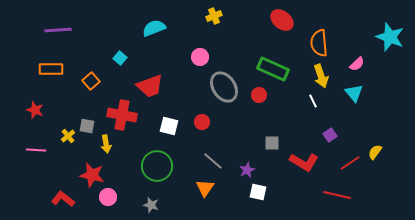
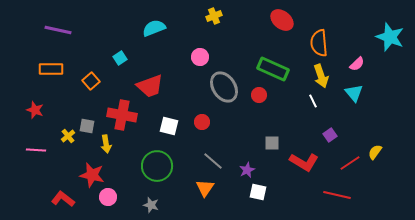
purple line at (58, 30): rotated 16 degrees clockwise
cyan square at (120, 58): rotated 16 degrees clockwise
